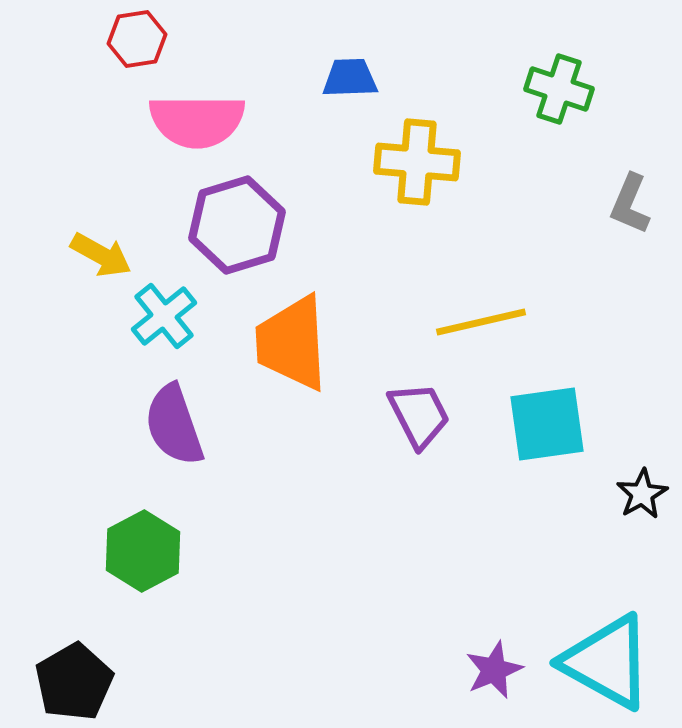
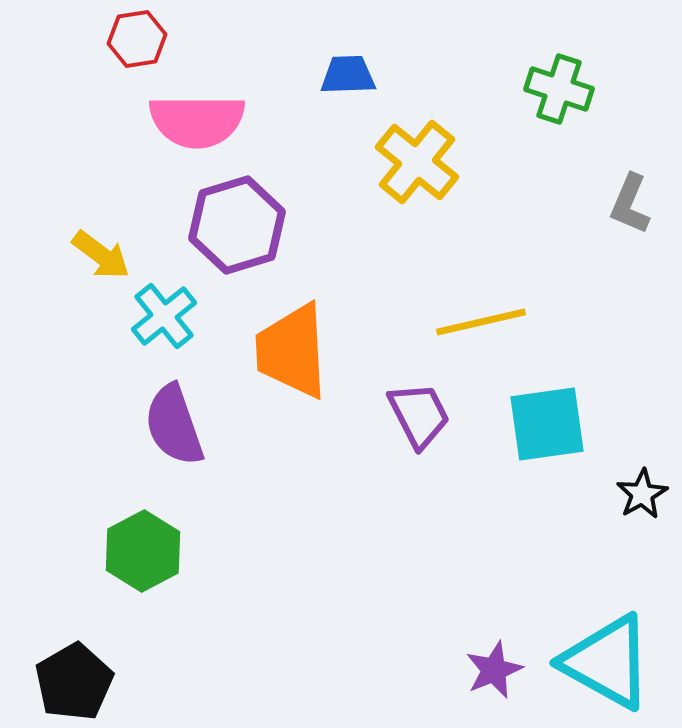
blue trapezoid: moved 2 px left, 3 px up
yellow cross: rotated 34 degrees clockwise
yellow arrow: rotated 8 degrees clockwise
orange trapezoid: moved 8 px down
